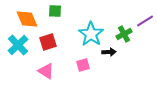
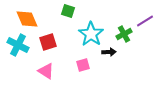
green square: moved 13 px right; rotated 16 degrees clockwise
cyan cross: rotated 20 degrees counterclockwise
